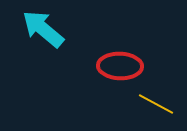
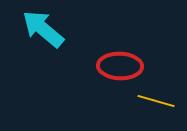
yellow line: moved 3 px up; rotated 12 degrees counterclockwise
